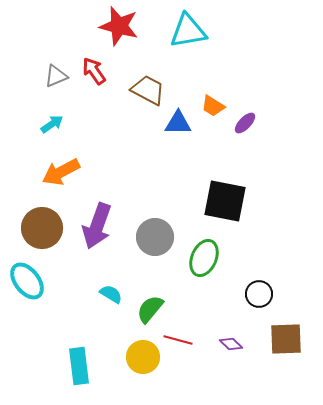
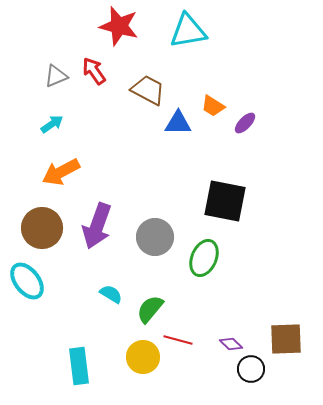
black circle: moved 8 px left, 75 px down
